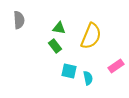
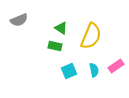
gray semicircle: rotated 72 degrees clockwise
green triangle: moved 2 px right; rotated 24 degrees clockwise
green rectangle: rotated 40 degrees counterclockwise
cyan square: rotated 35 degrees counterclockwise
cyan semicircle: moved 6 px right, 8 px up
